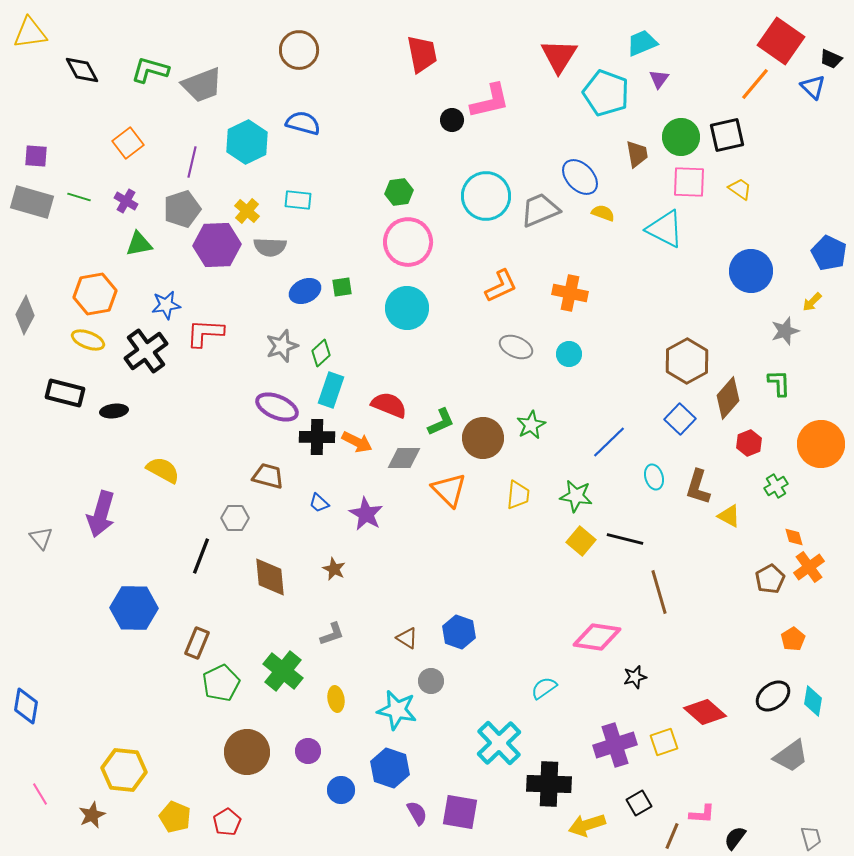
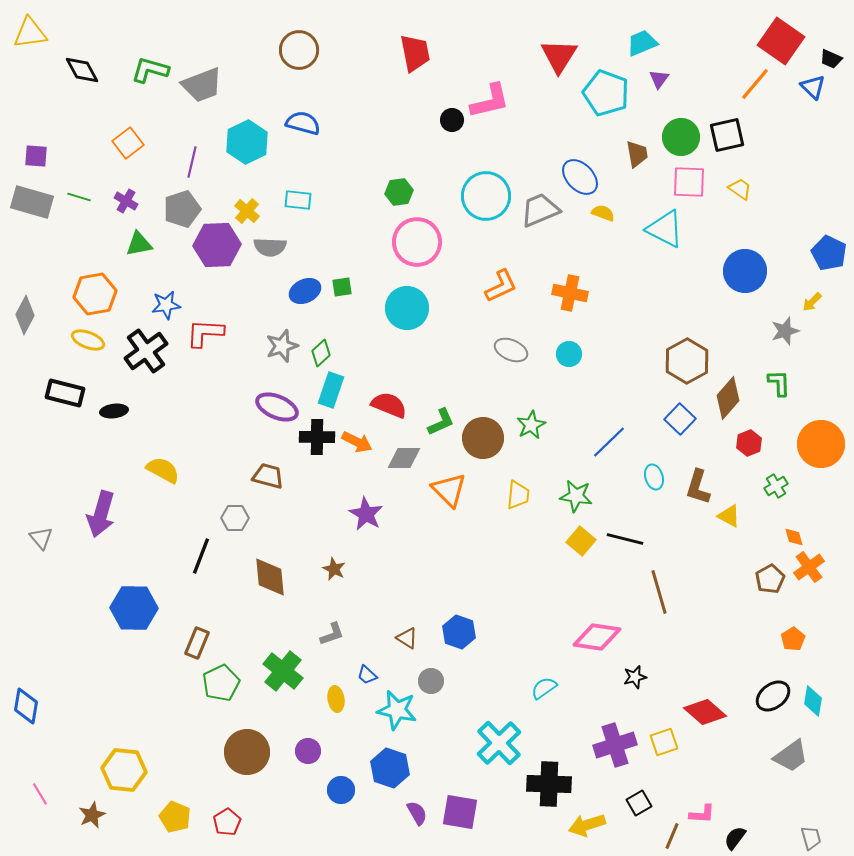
red trapezoid at (422, 54): moved 7 px left, 1 px up
pink circle at (408, 242): moved 9 px right
blue circle at (751, 271): moved 6 px left
gray ellipse at (516, 347): moved 5 px left, 3 px down
blue trapezoid at (319, 503): moved 48 px right, 172 px down
